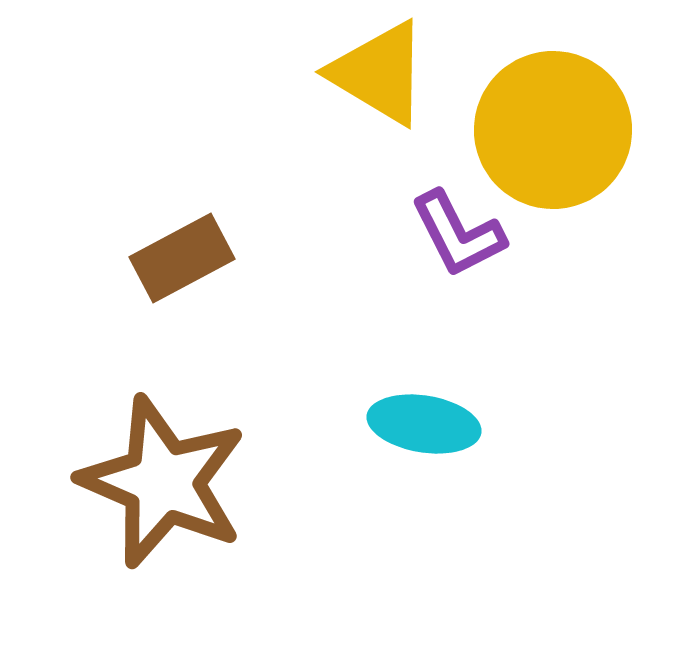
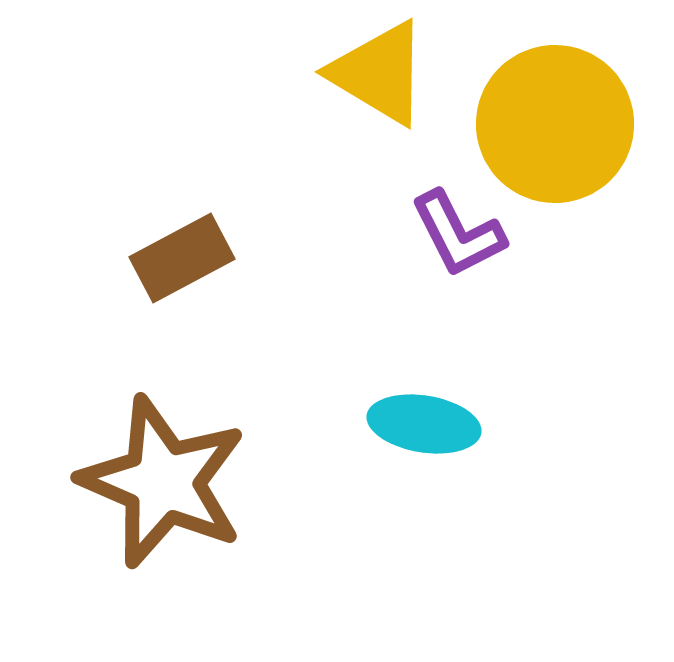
yellow circle: moved 2 px right, 6 px up
